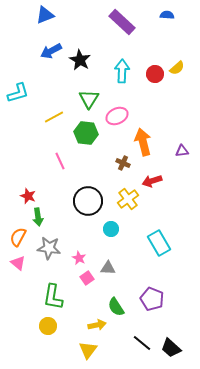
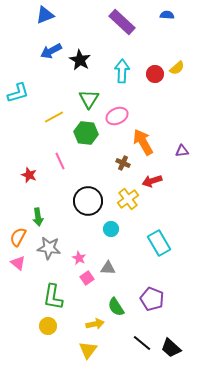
orange arrow: rotated 16 degrees counterclockwise
red star: moved 1 px right, 21 px up
yellow arrow: moved 2 px left, 1 px up
